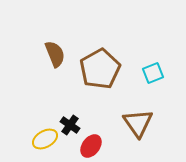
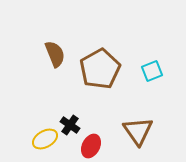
cyan square: moved 1 px left, 2 px up
brown triangle: moved 8 px down
red ellipse: rotated 10 degrees counterclockwise
